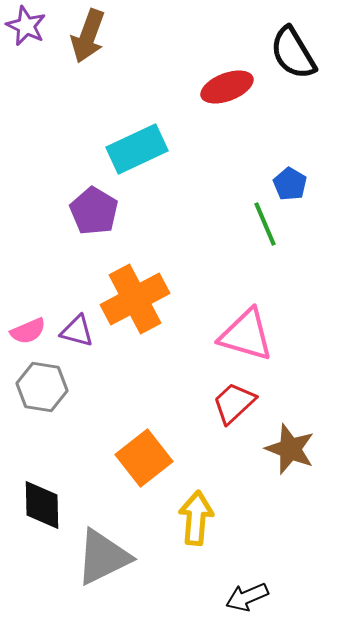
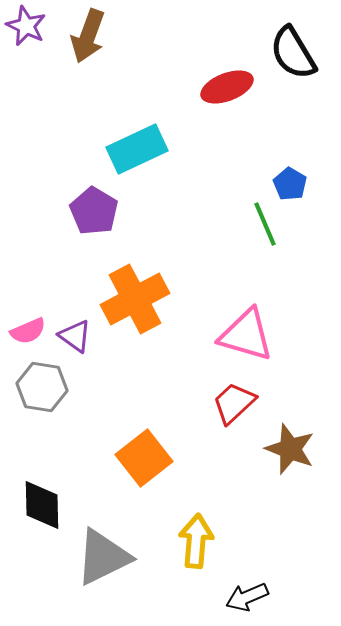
purple triangle: moved 2 px left, 5 px down; rotated 21 degrees clockwise
yellow arrow: moved 23 px down
